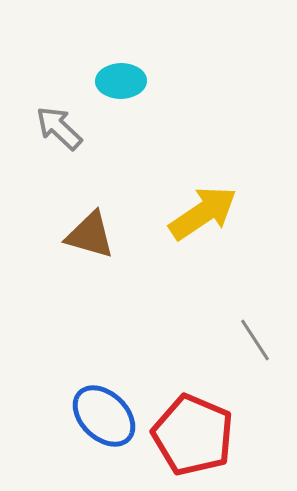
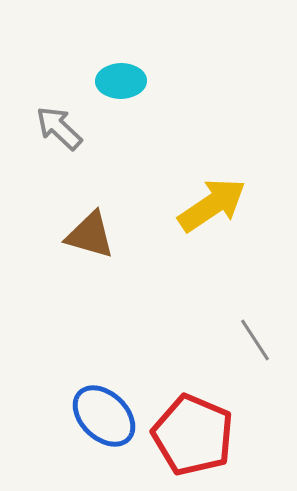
yellow arrow: moved 9 px right, 8 px up
